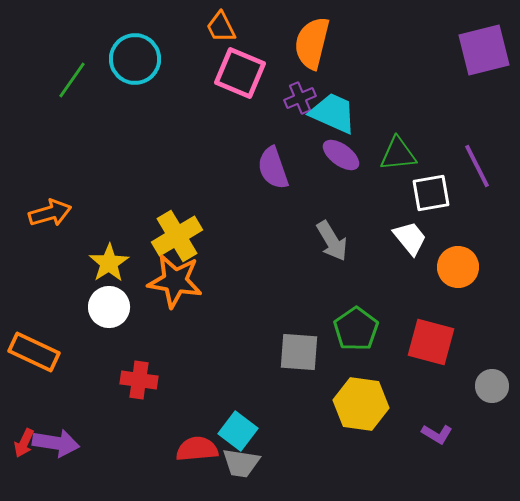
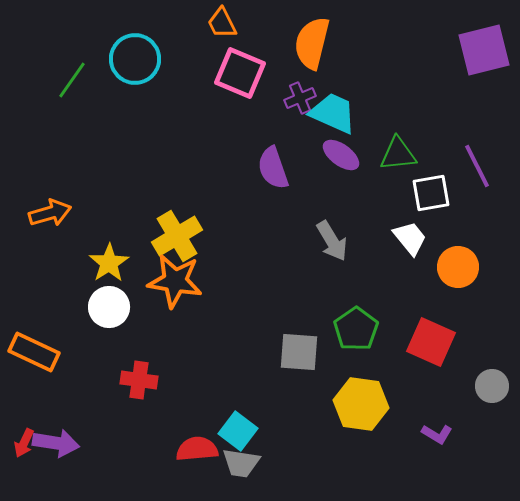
orange trapezoid: moved 1 px right, 4 px up
red square: rotated 9 degrees clockwise
